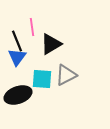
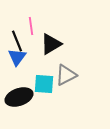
pink line: moved 1 px left, 1 px up
cyan square: moved 2 px right, 5 px down
black ellipse: moved 1 px right, 2 px down
